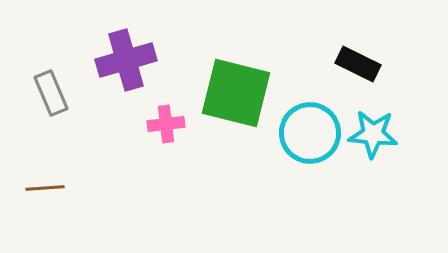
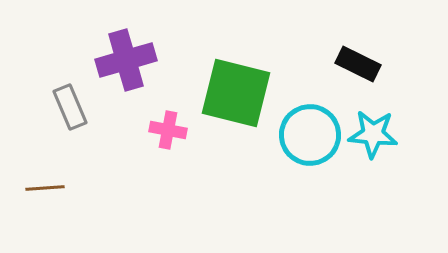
gray rectangle: moved 19 px right, 14 px down
pink cross: moved 2 px right, 6 px down; rotated 18 degrees clockwise
cyan circle: moved 2 px down
